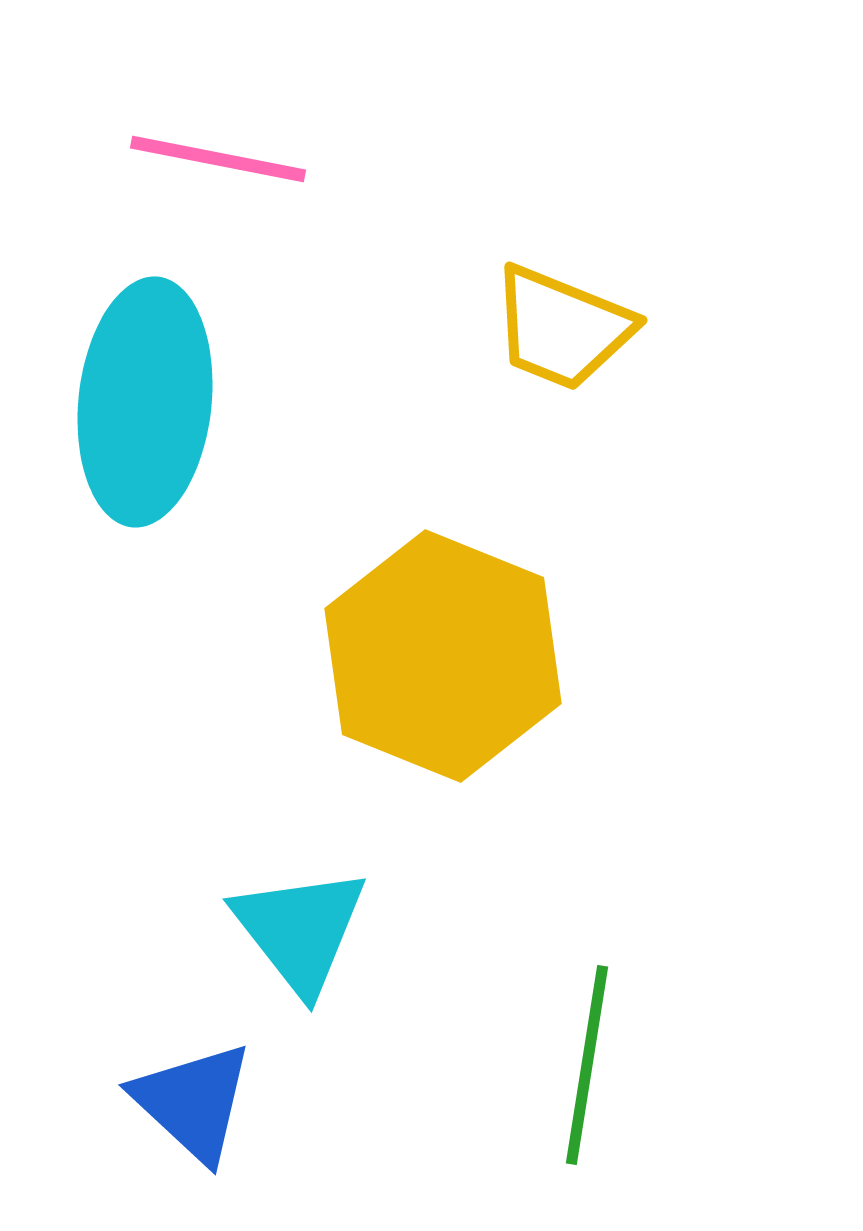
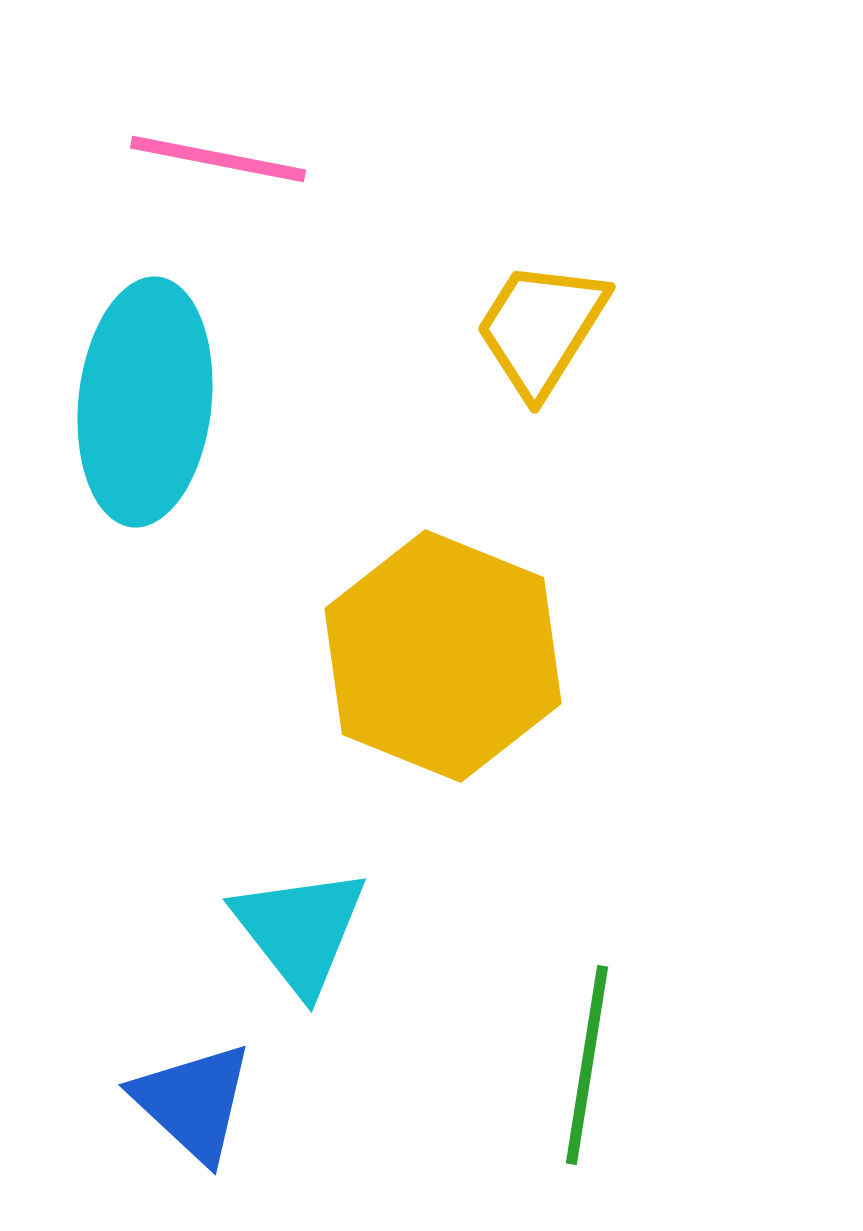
yellow trapezoid: moved 21 px left; rotated 100 degrees clockwise
